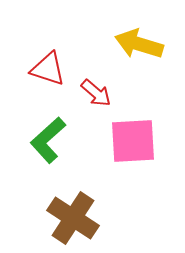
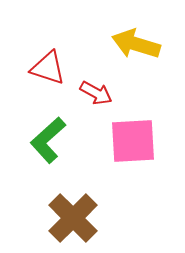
yellow arrow: moved 3 px left
red triangle: moved 1 px up
red arrow: rotated 12 degrees counterclockwise
brown cross: rotated 12 degrees clockwise
